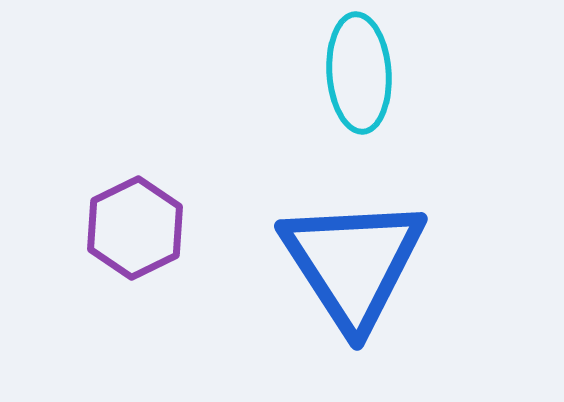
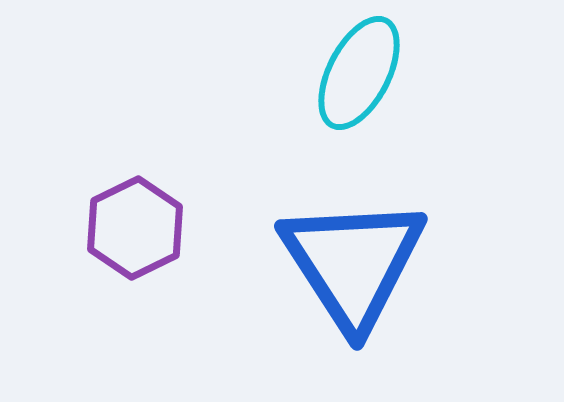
cyan ellipse: rotated 31 degrees clockwise
